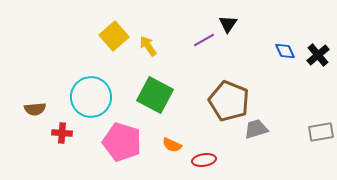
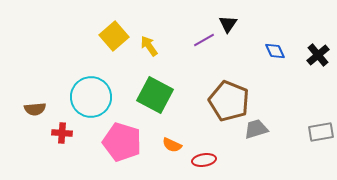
yellow arrow: moved 1 px right
blue diamond: moved 10 px left
